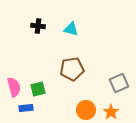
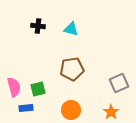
orange circle: moved 15 px left
